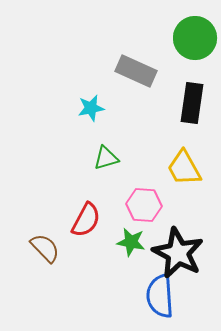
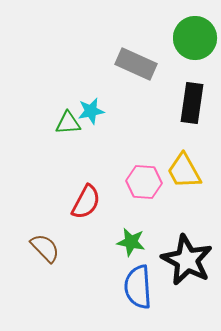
gray rectangle: moved 7 px up
cyan star: moved 3 px down
green triangle: moved 38 px left, 35 px up; rotated 12 degrees clockwise
yellow trapezoid: moved 3 px down
pink hexagon: moved 23 px up
red semicircle: moved 18 px up
black star: moved 9 px right, 7 px down
blue semicircle: moved 22 px left, 9 px up
